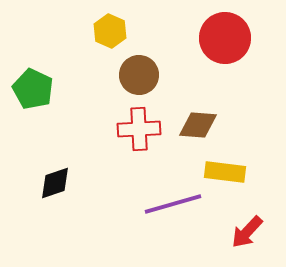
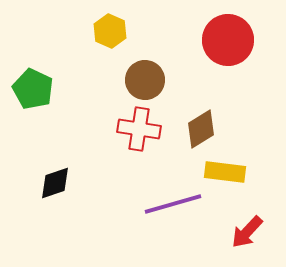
red circle: moved 3 px right, 2 px down
brown circle: moved 6 px right, 5 px down
brown diamond: moved 3 px right, 4 px down; rotated 36 degrees counterclockwise
red cross: rotated 12 degrees clockwise
